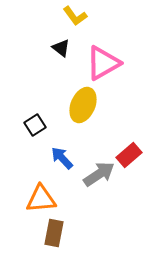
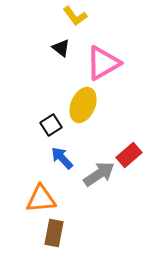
black square: moved 16 px right
